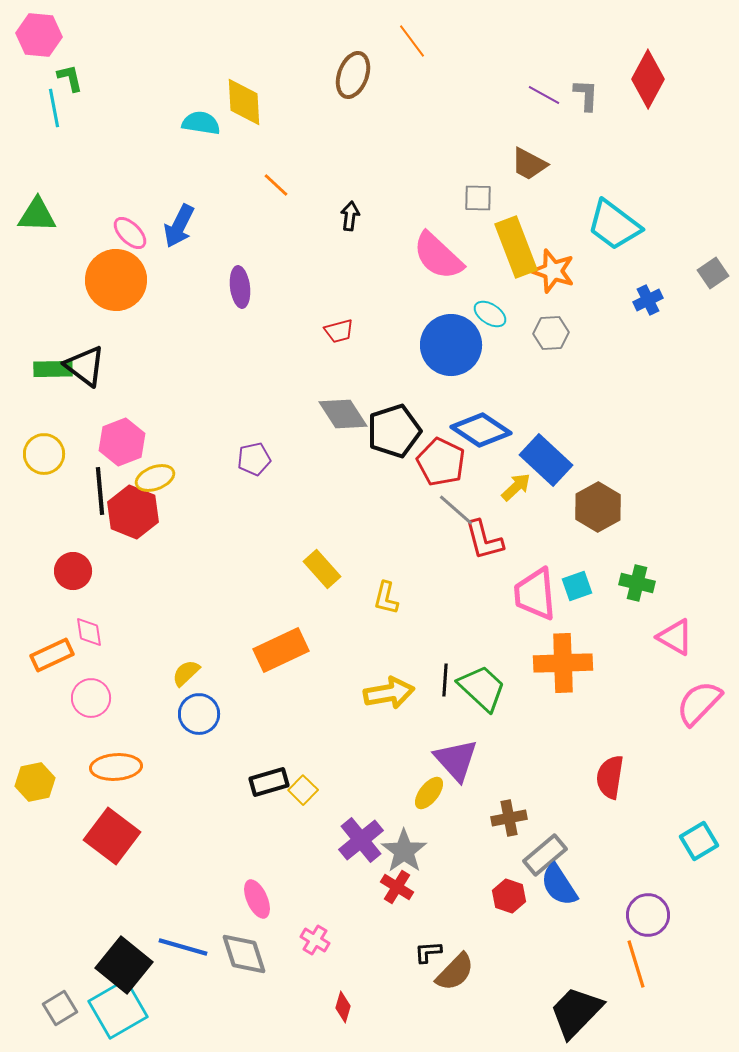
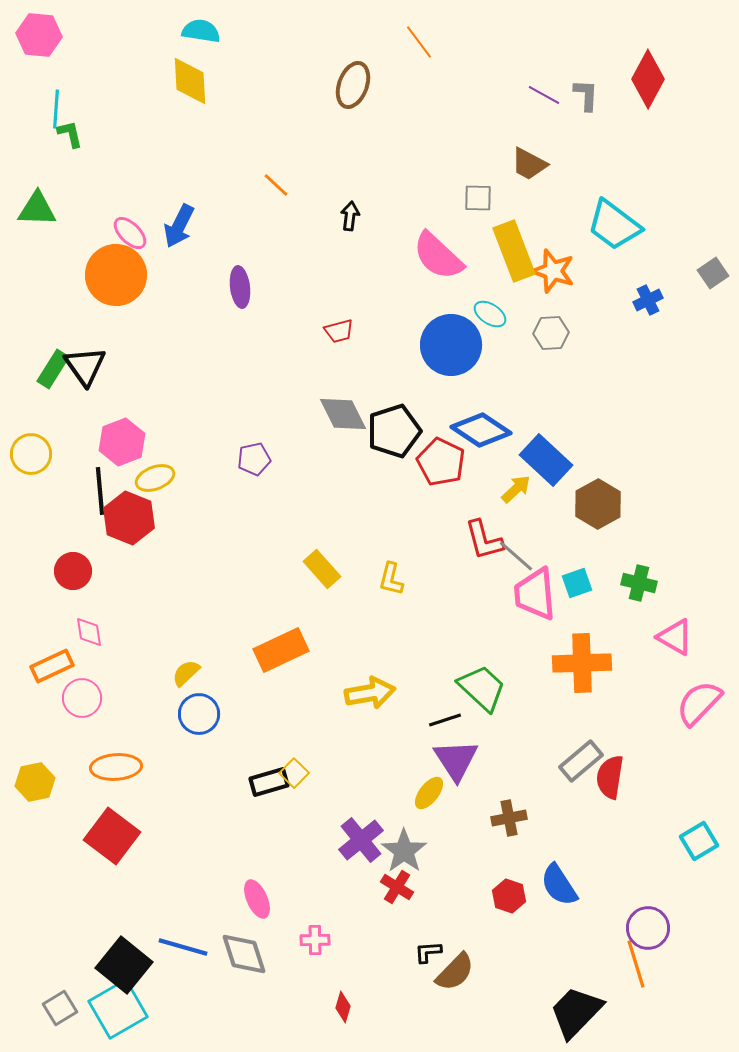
orange line at (412, 41): moved 7 px right, 1 px down
brown ellipse at (353, 75): moved 10 px down
green L-shape at (70, 78): moved 56 px down
yellow diamond at (244, 102): moved 54 px left, 21 px up
cyan line at (54, 108): moved 2 px right, 1 px down; rotated 15 degrees clockwise
cyan semicircle at (201, 123): moved 92 px up
green triangle at (37, 215): moved 6 px up
yellow rectangle at (516, 247): moved 2 px left, 4 px down
orange circle at (116, 280): moved 5 px up
black triangle at (85, 366): rotated 18 degrees clockwise
green rectangle at (53, 369): rotated 57 degrees counterclockwise
gray diamond at (343, 414): rotated 6 degrees clockwise
yellow circle at (44, 454): moved 13 px left
yellow arrow at (516, 487): moved 2 px down
brown hexagon at (598, 507): moved 3 px up
gray line at (456, 510): moved 60 px right, 46 px down
red hexagon at (133, 512): moved 4 px left, 6 px down
green cross at (637, 583): moved 2 px right
cyan square at (577, 586): moved 3 px up
yellow L-shape at (386, 598): moved 5 px right, 19 px up
orange rectangle at (52, 655): moved 11 px down
orange cross at (563, 663): moved 19 px right
black line at (445, 680): moved 40 px down; rotated 68 degrees clockwise
yellow arrow at (389, 693): moved 19 px left
pink circle at (91, 698): moved 9 px left
purple triangle at (456, 760): rotated 9 degrees clockwise
yellow square at (303, 790): moved 9 px left, 17 px up
gray rectangle at (545, 855): moved 36 px right, 94 px up
purple circle at (648, 915): moved 13 px down
pink cross at (315, 940): rotated 32 degrees counterclockwise
